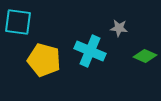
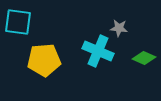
cyan cross: moved 8 px right
green diamond: moved 1 px left, 2 px down
yellow pentagon: rotated 20 degrees counterclockwise
